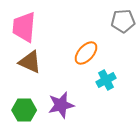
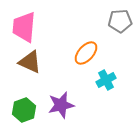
gray pentagon: moved 3 px left
green hexagon: rotated 20 degrees counterclockwise
